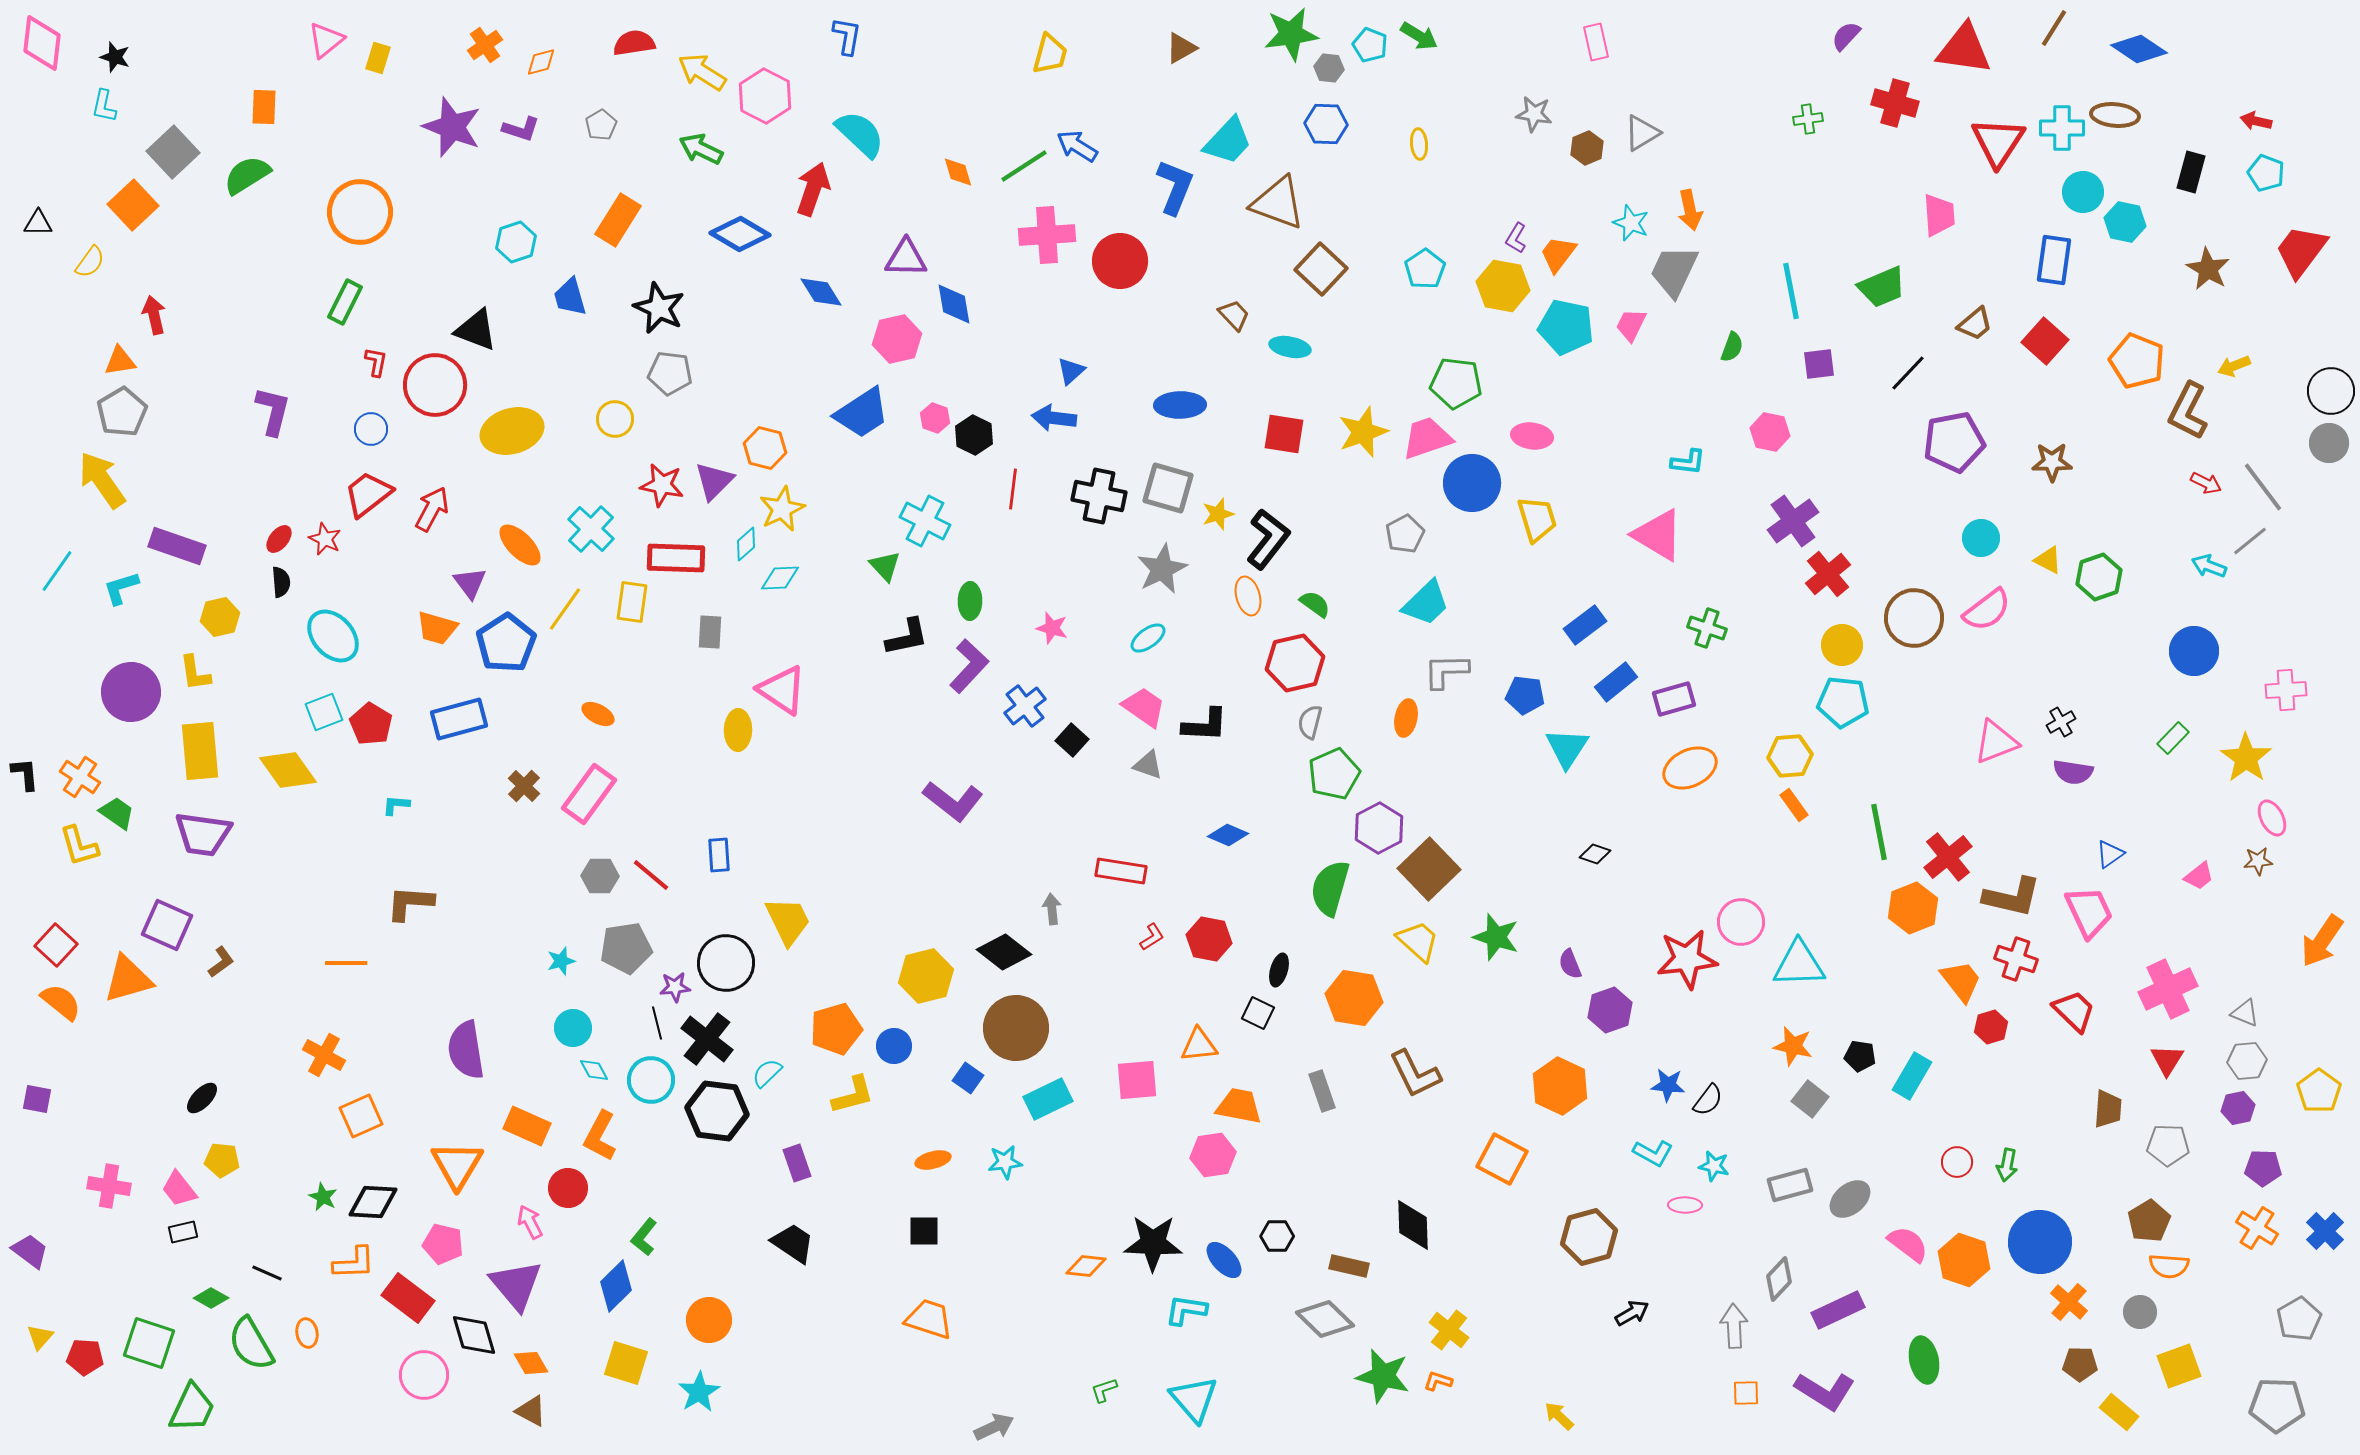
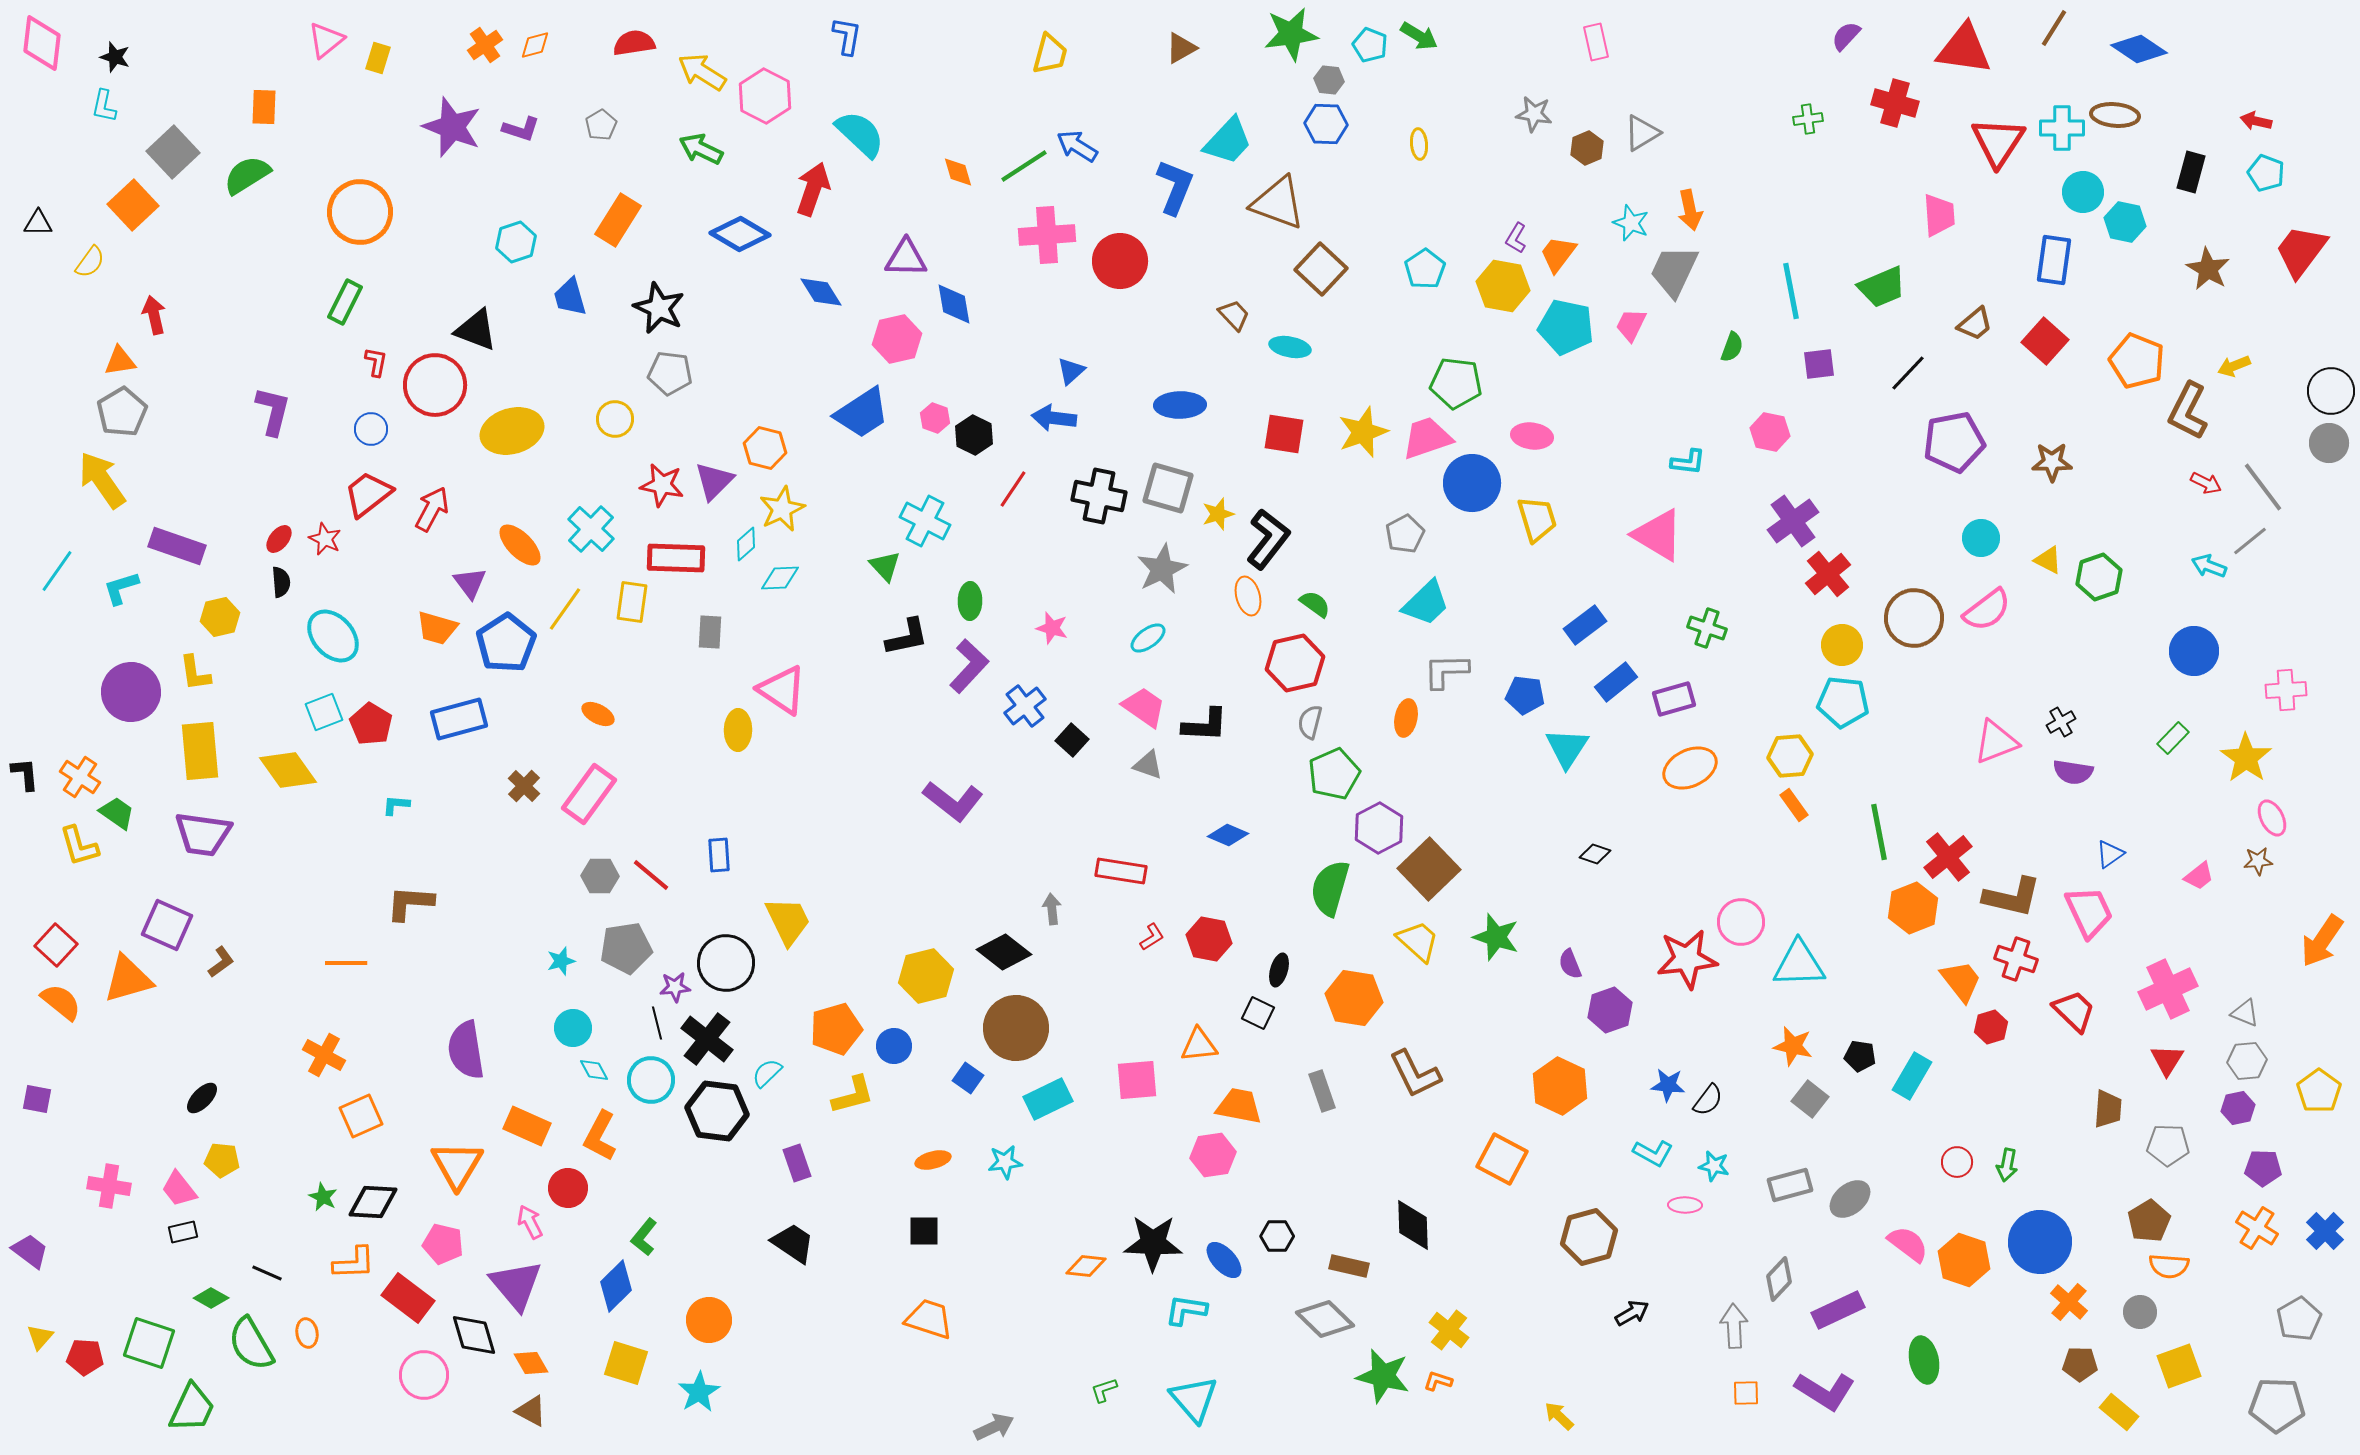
orange diamond at (541, 62): moved 6 px left, 17 px up
gray hexagon at (1329, 68): moved 12 px down
red line at (1013, 489): rotated 27 degrees clockwise
